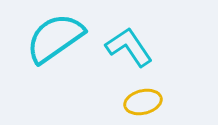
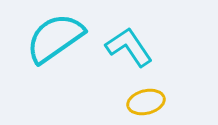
yellow ellipse: moved 3 px right
